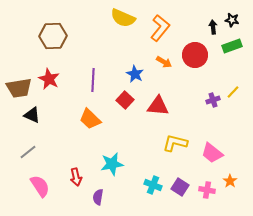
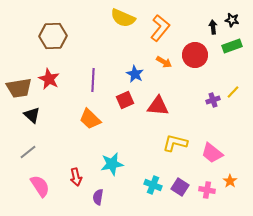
red square: rotated 24 degrees clockwise
black triangle: rotated 18 degrees clockwise
